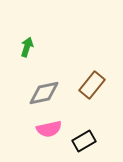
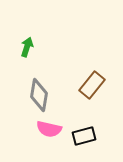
gray diamond: moved 5 px left, 2 px down; rotated 68 degrees counterclockwise
pink semicircle: rotated 25 degrees clockwise
black rectangle: moved 5 px up; rotated 15 degrees clockwise
